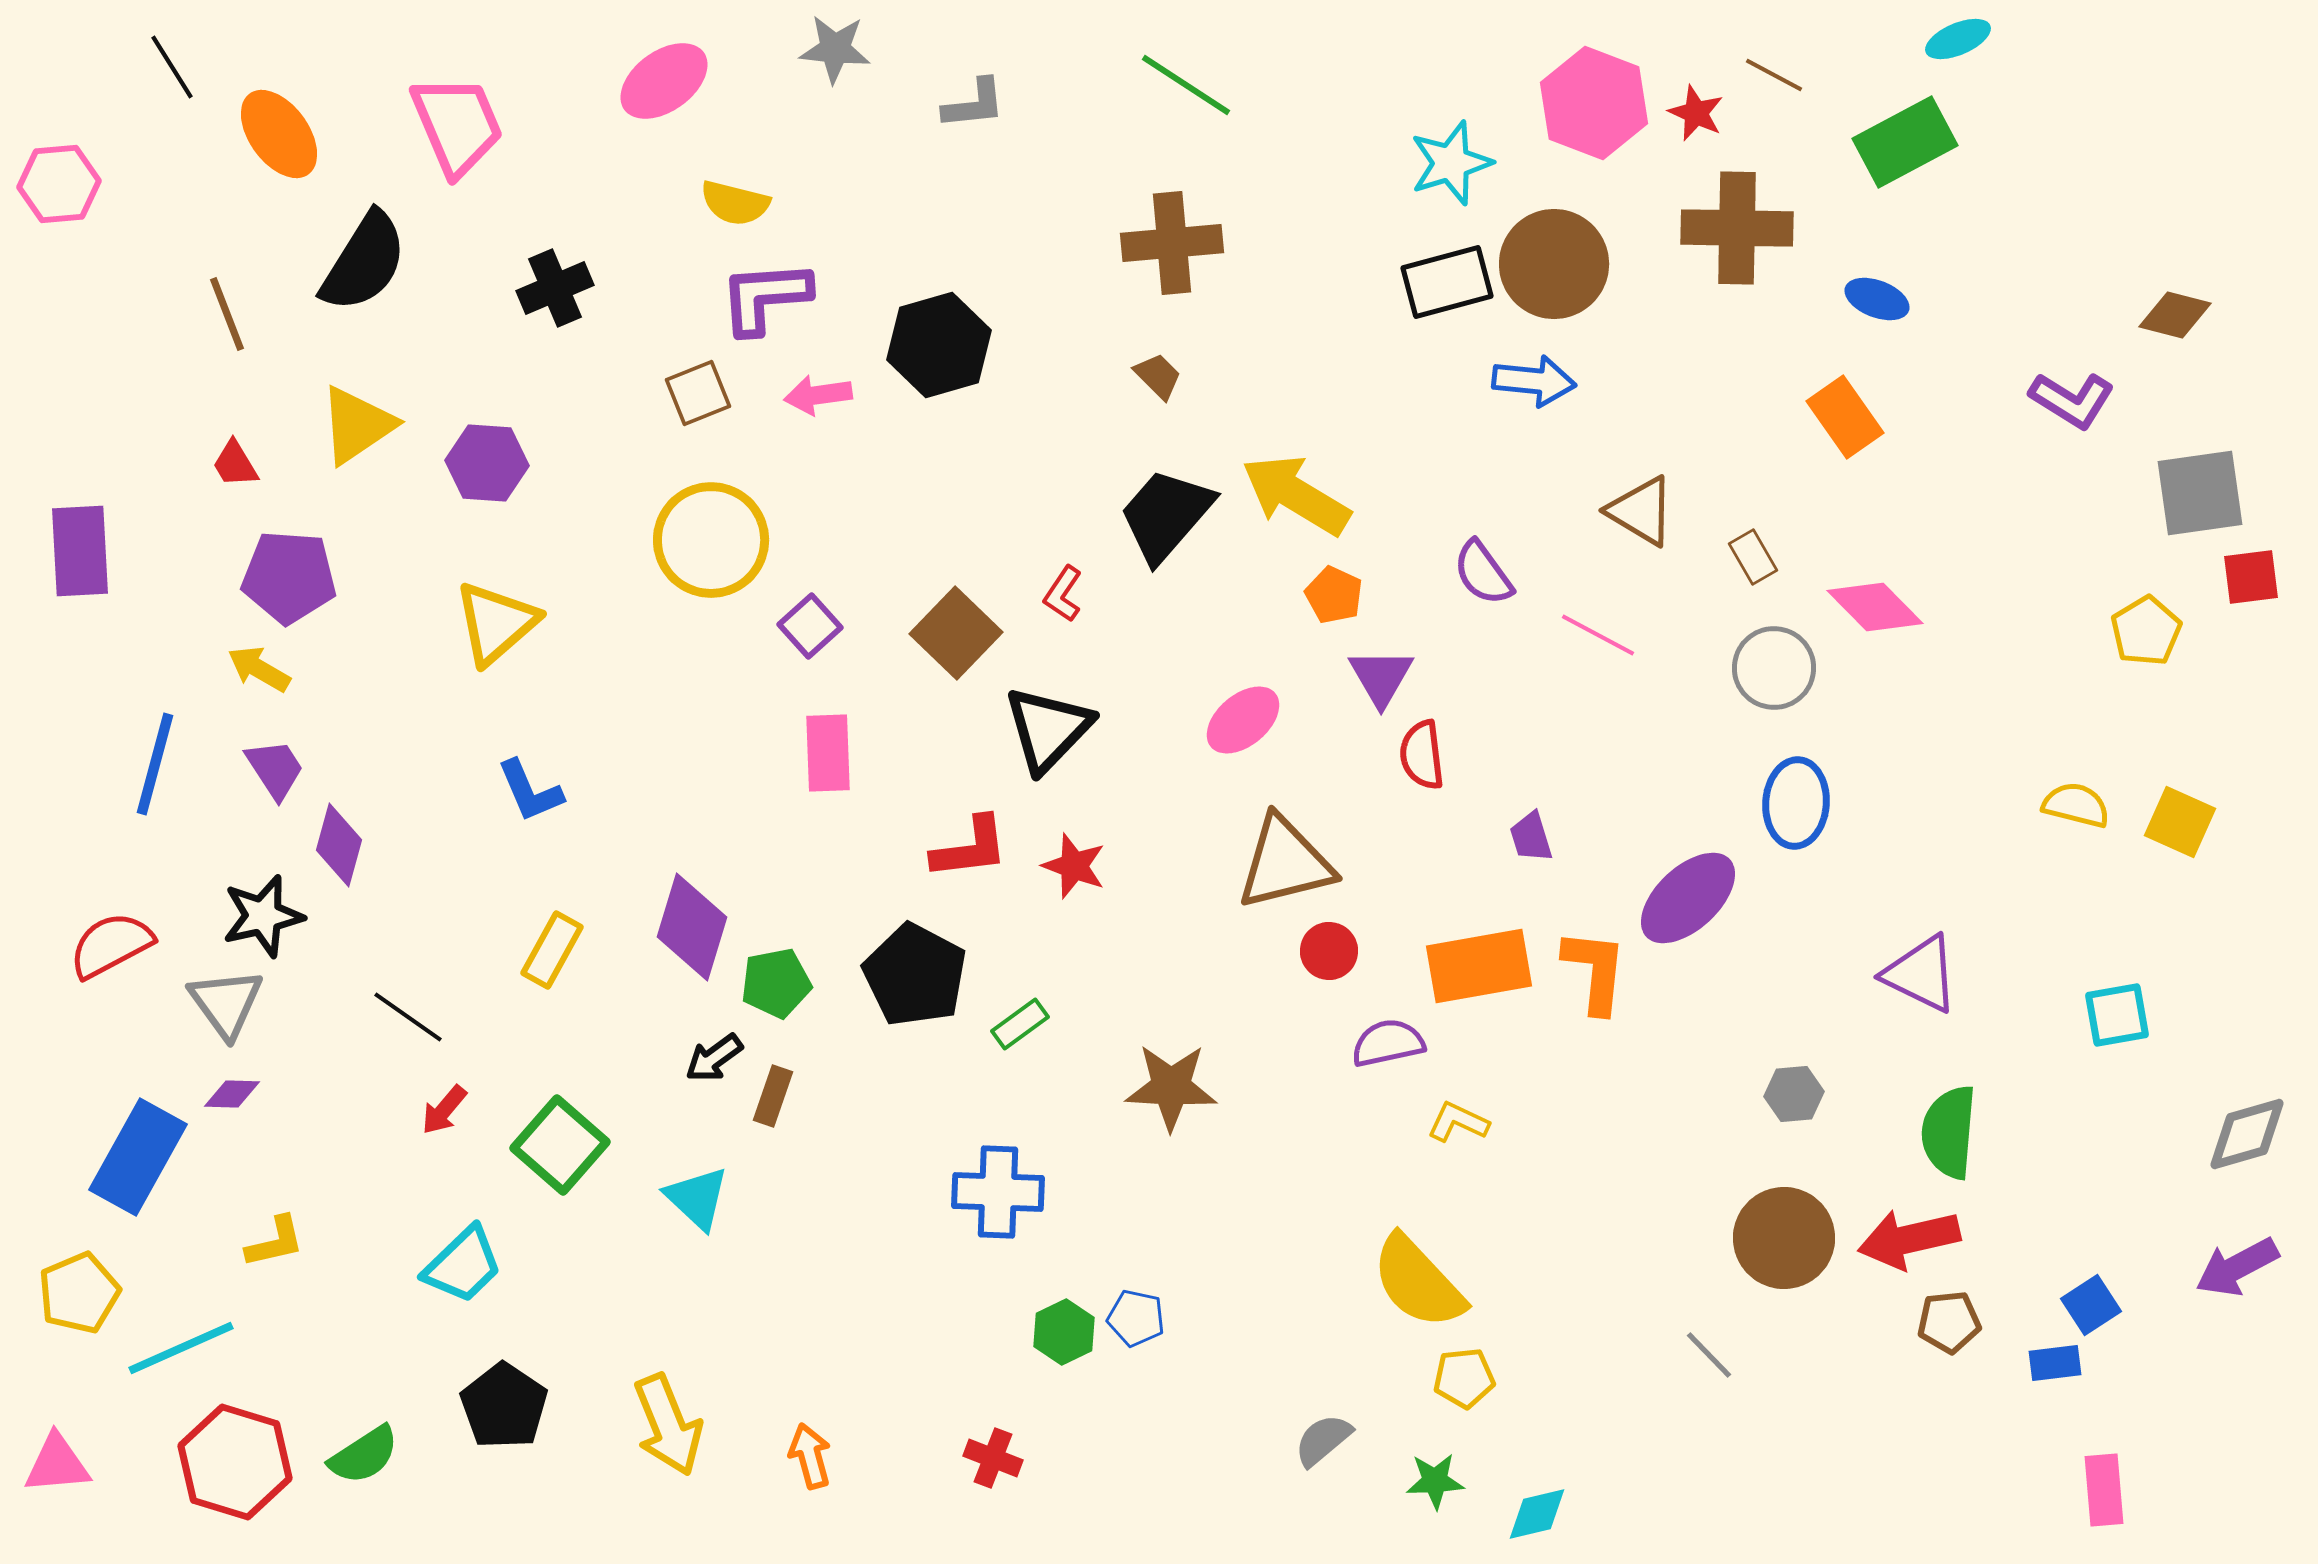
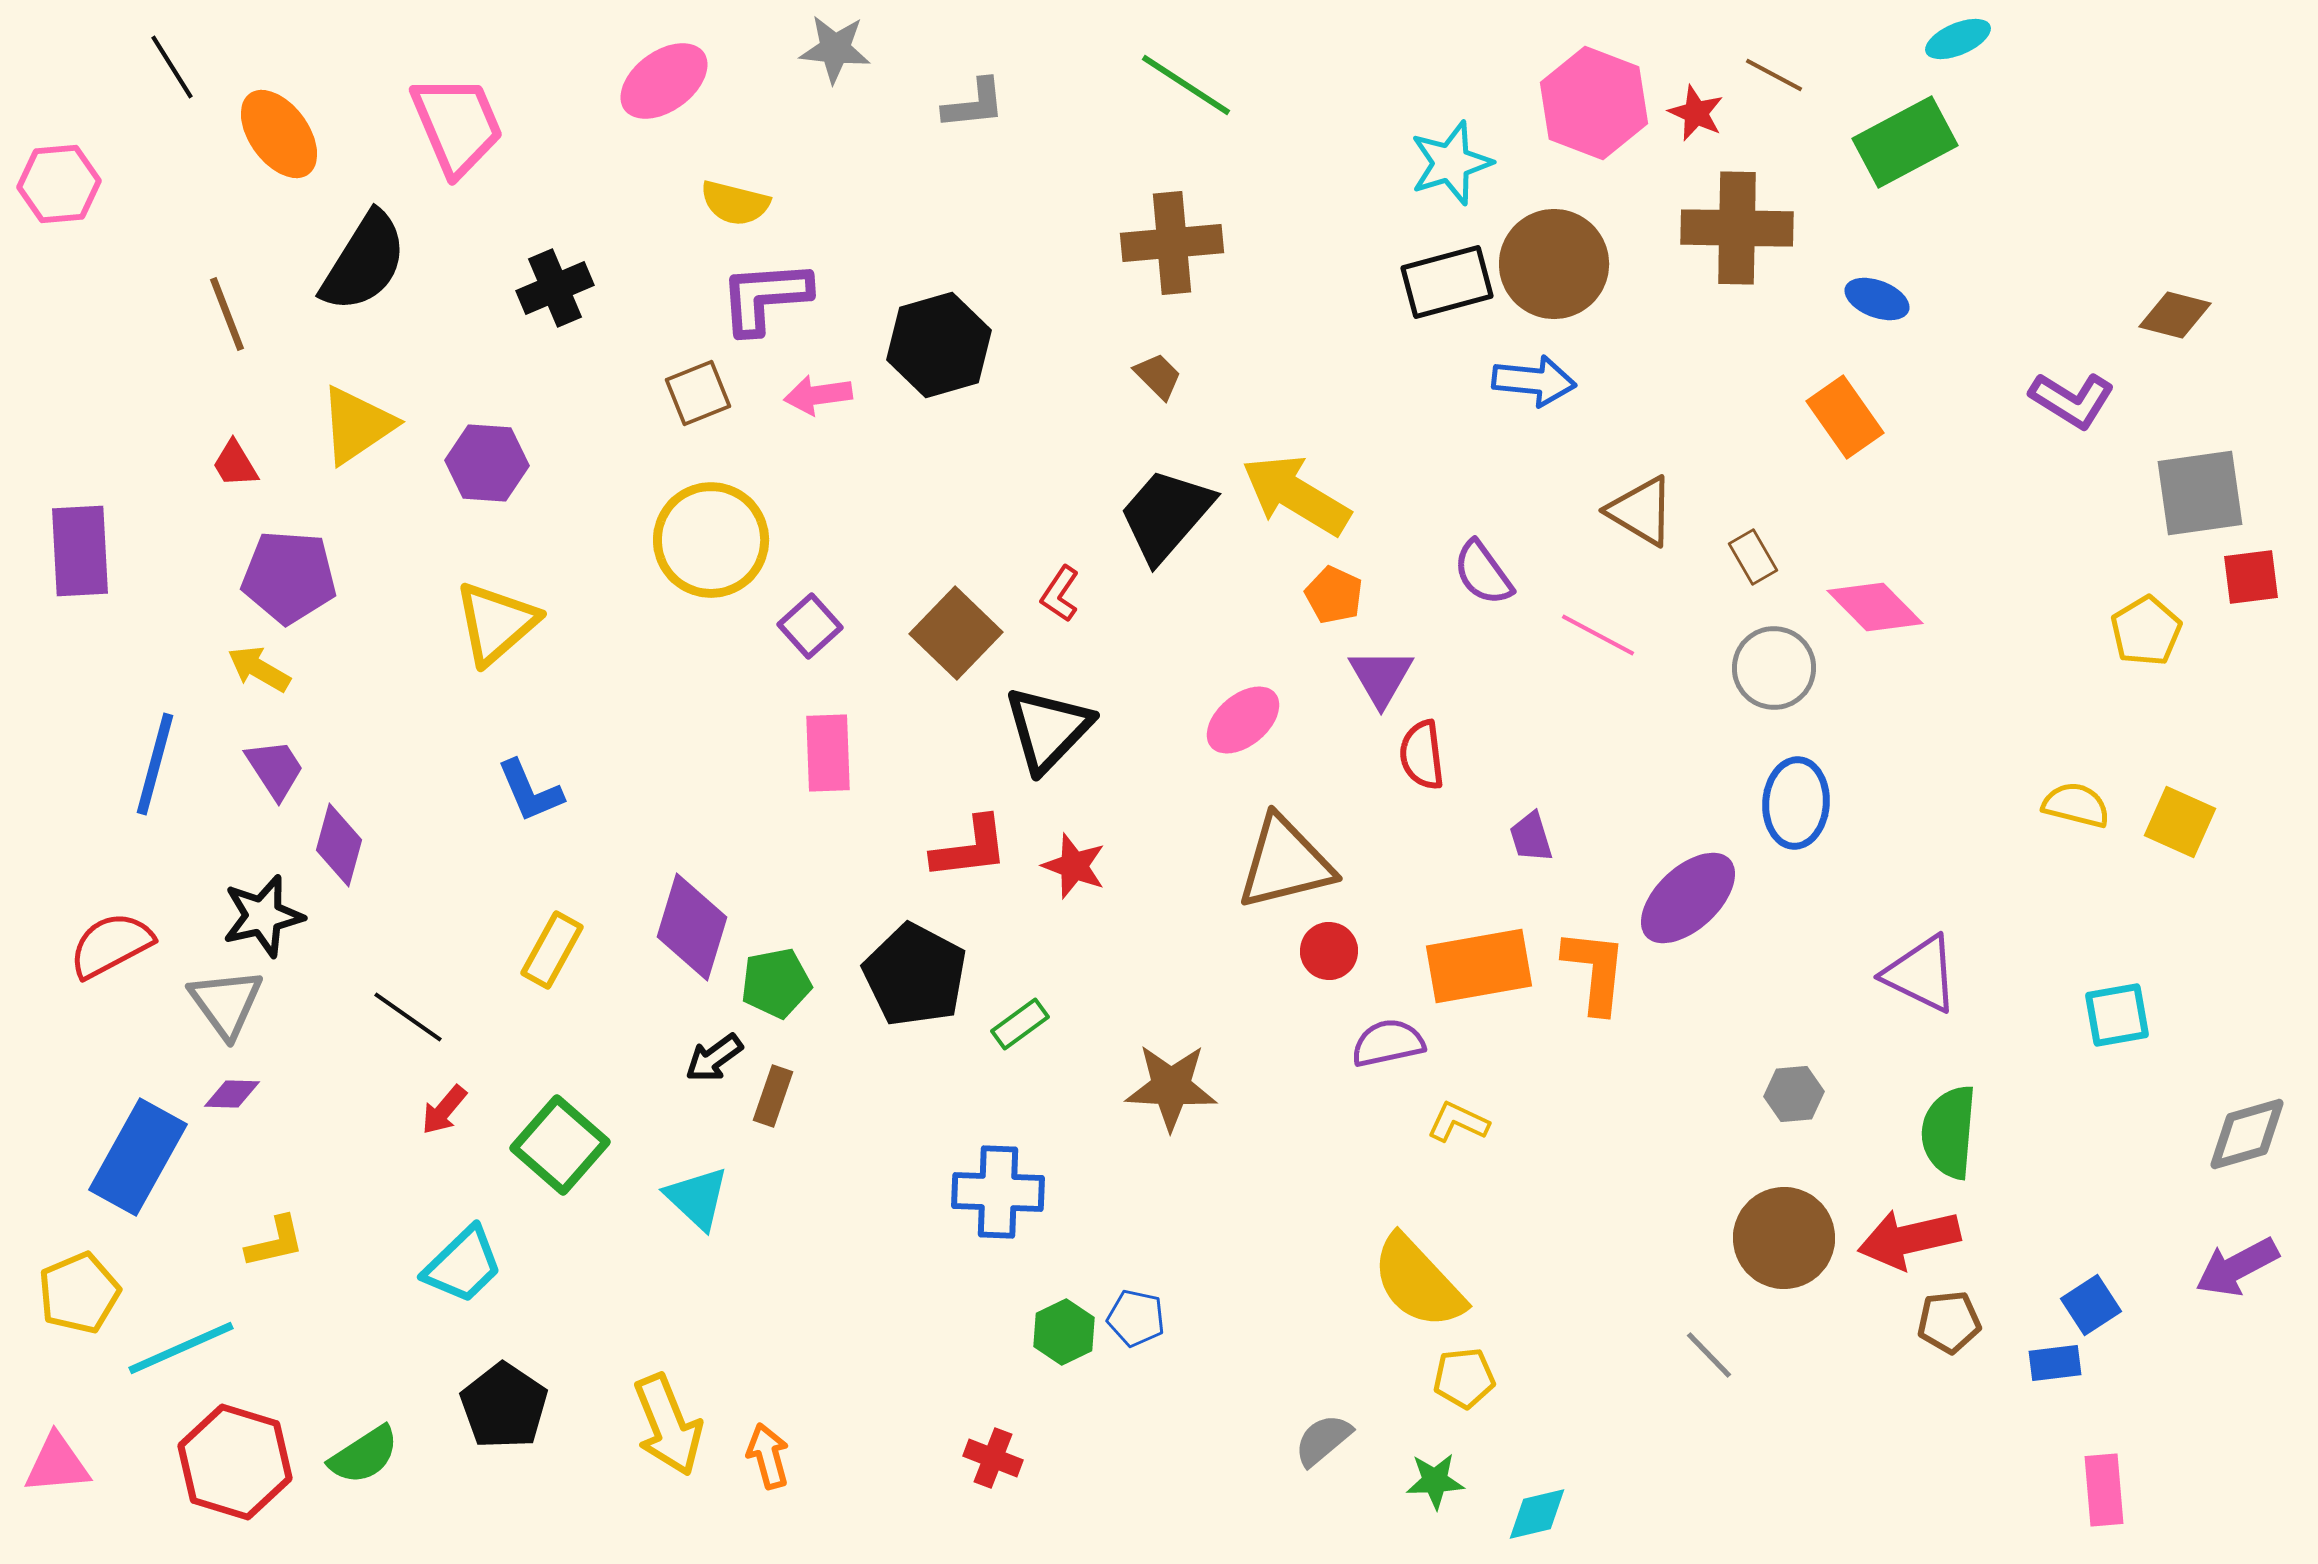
red L-shape at (1063, 594): moved 3 px left
orange arrow at (810, 1456): moved 42 px left
